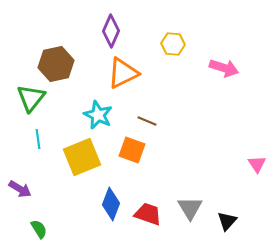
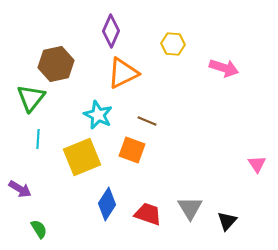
cyan line: rotated 12 degrees clockwise
blue diamond: moved 4 px left; rotated 12 degrees clockwise
